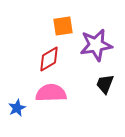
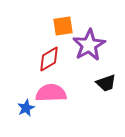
purple star: moved 7 px left; rotated 20 degrees counterclockwise
black trapezoid: moved 1 px right, 1 px up; rotated 130 degrees counterclockwise
blue star: moved 9 px right
